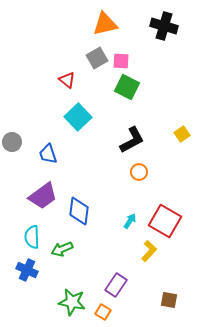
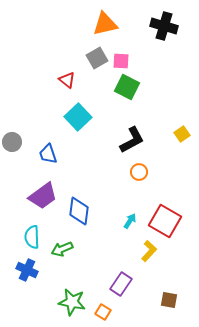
purple rectangle: moved 5 px right, 1 px up
